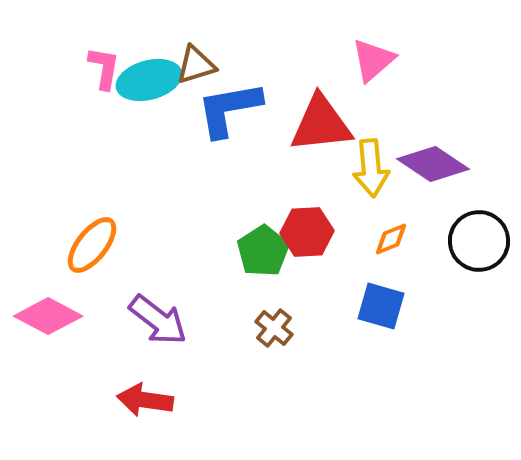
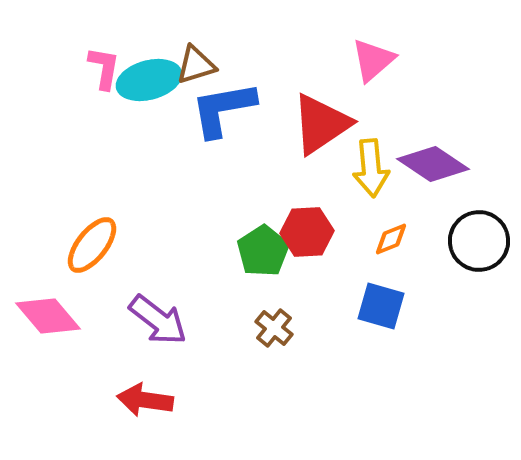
blue L-shape: moved 6 px left
red triangle: rotated 28 degrees counterclockwise
pink diamond: rotated 22 degrees clockwise
